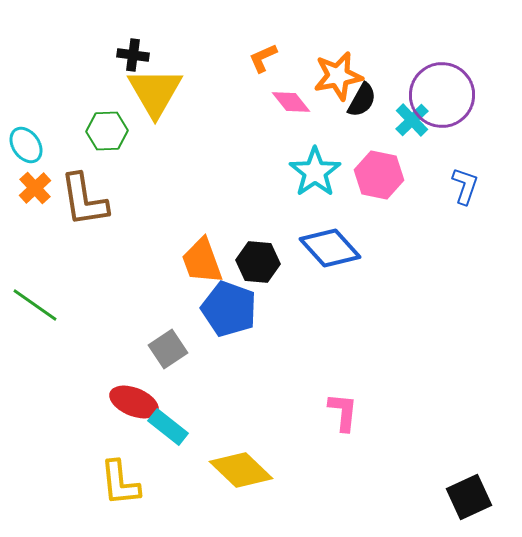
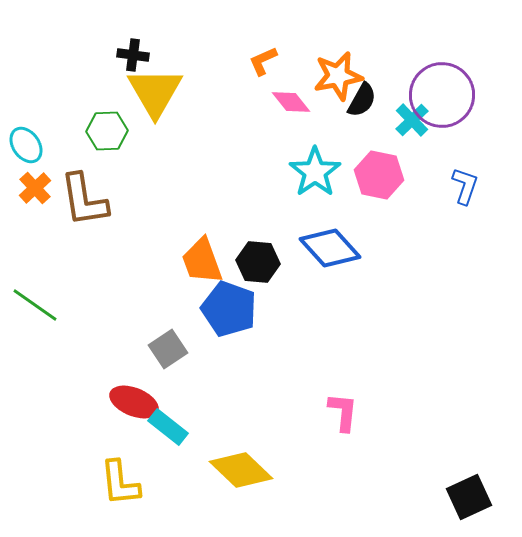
orange L-shape: moved 3 px down
